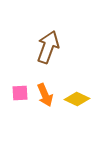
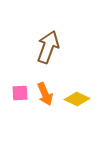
orange arrow: moved 1 px up
